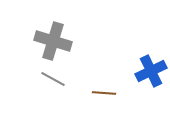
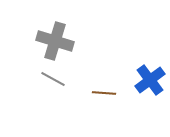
gray cross: moved 2 px right
blue cross: moved 1 px left, 9 px down; rotated 12 degrees counterclockwise
